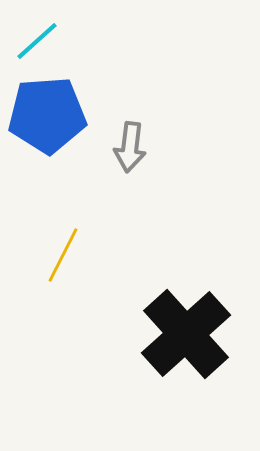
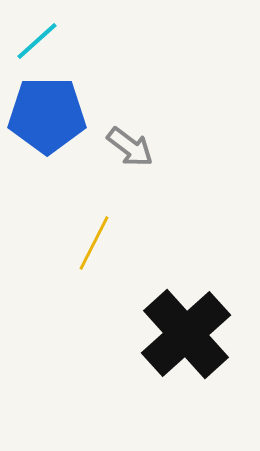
blue pentagon: rotated 4 degrees clockwise
gray arrow: rotated 60 degrees counterclockwise
yellow line: moved 31 px right, 12 px up
